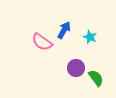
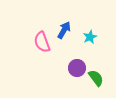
cyan star: rotated 24 degrees clockwise
pink semicircle: rotated 35 degrees clockwise
purple circle: moved 1 px right
